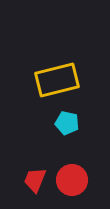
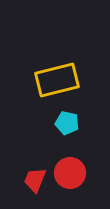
red circle: moved 2 px left, 7 px up
